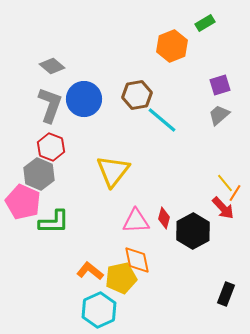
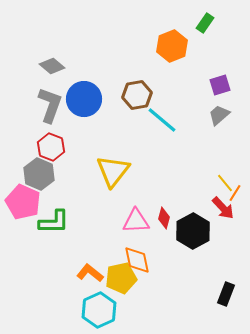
green rectangle: rotated 24 degrees counterclockwise
orange L-shape: moved 2 px down
